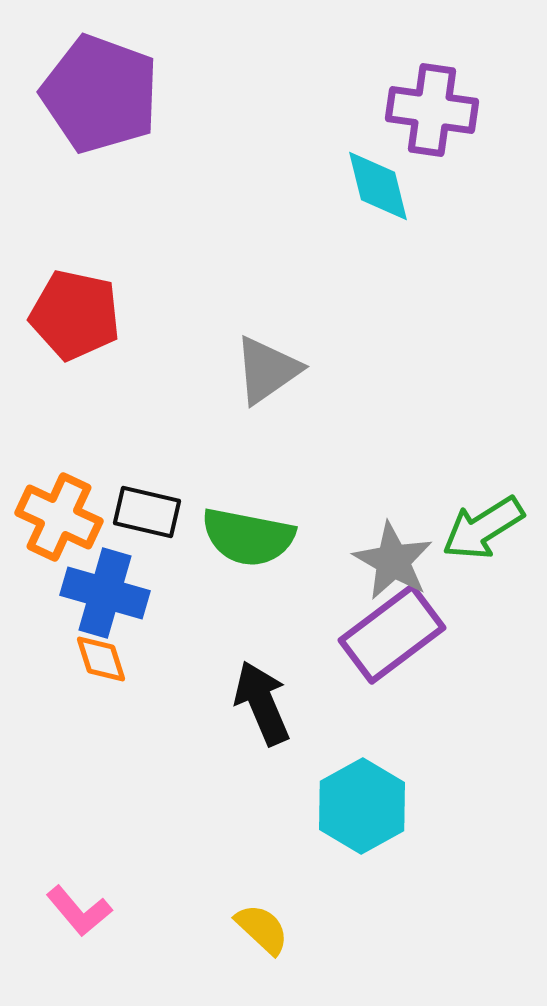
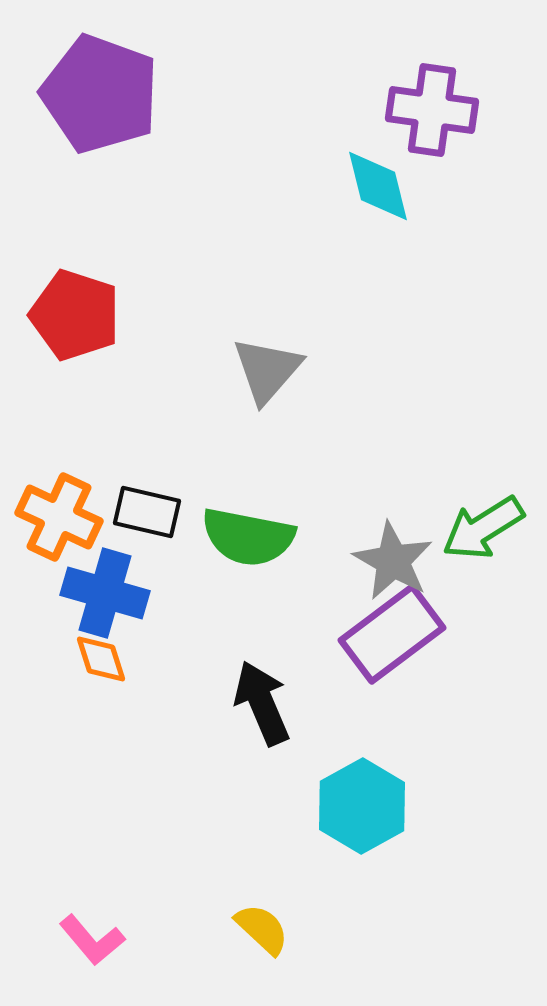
red pentagon: rotated 6 degrees clockwise
gray triangle: rotated 14 degrees counterclockwise
pink L-shape: moved 13 px right, 29 px down
